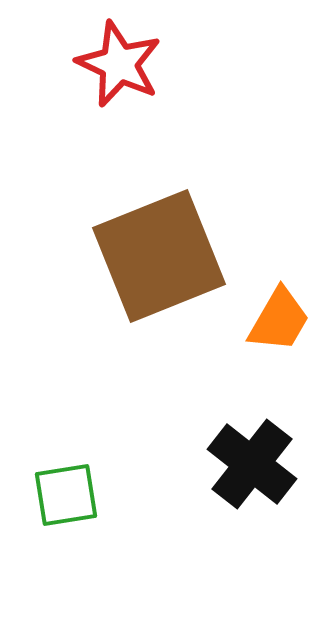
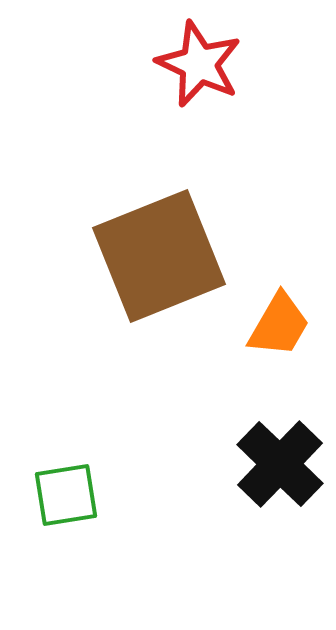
red star: moved 80 px right
orange trapezoid: moved 5 px down
black cross: moved 28 px right; rotated 6 degrees clockwise
